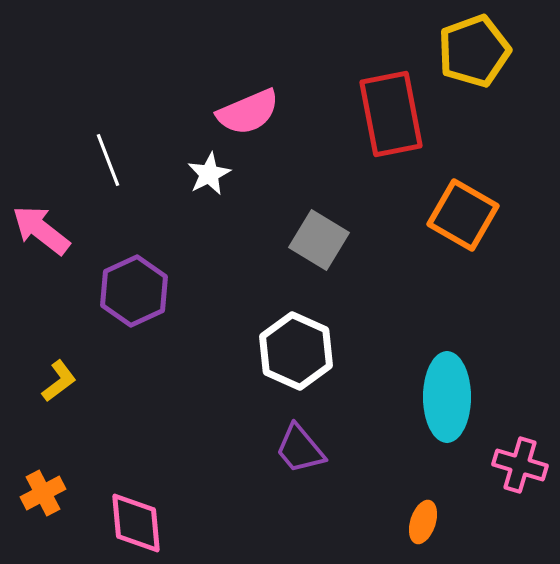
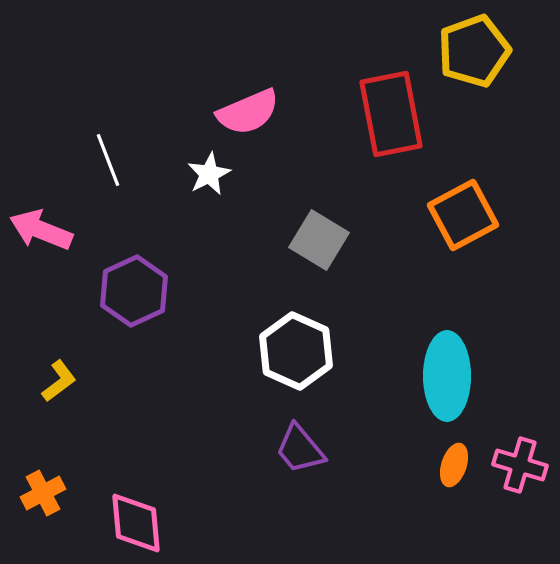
orange square: rotated 32 degrees clockwise
pink arrow: rotated 16 degrees counterclockwise
cyan ellipse: moved 21 px up
orange ellipse: moved 31 px right, 57 px up
